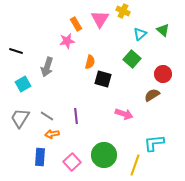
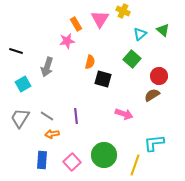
red circle: moved 4 px left, 2 px down
blue rectangle: moved 2 px right, 3 px down
